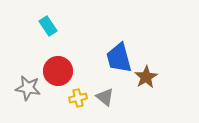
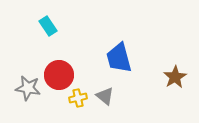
red circle: moved 1 px right, 4 px down
brown star: moved 29 px right
gray triangle: moved 1 px up
